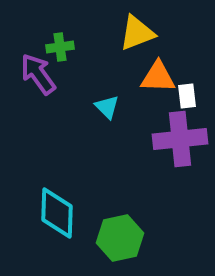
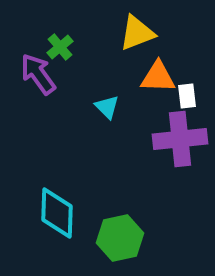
green cross: rotated 32 degrees counterclockwise
